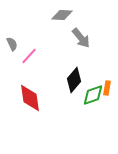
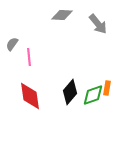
gray arrow: moved 17 px right, 14 px up
gray semicircle: rotated 120 degrees counterclockwise
pink line: moved 1 px down; rotated 48 degrees counterclockwise
black diamond: moved 4 px left, 12 px down
red diamond: moved 2 px up
